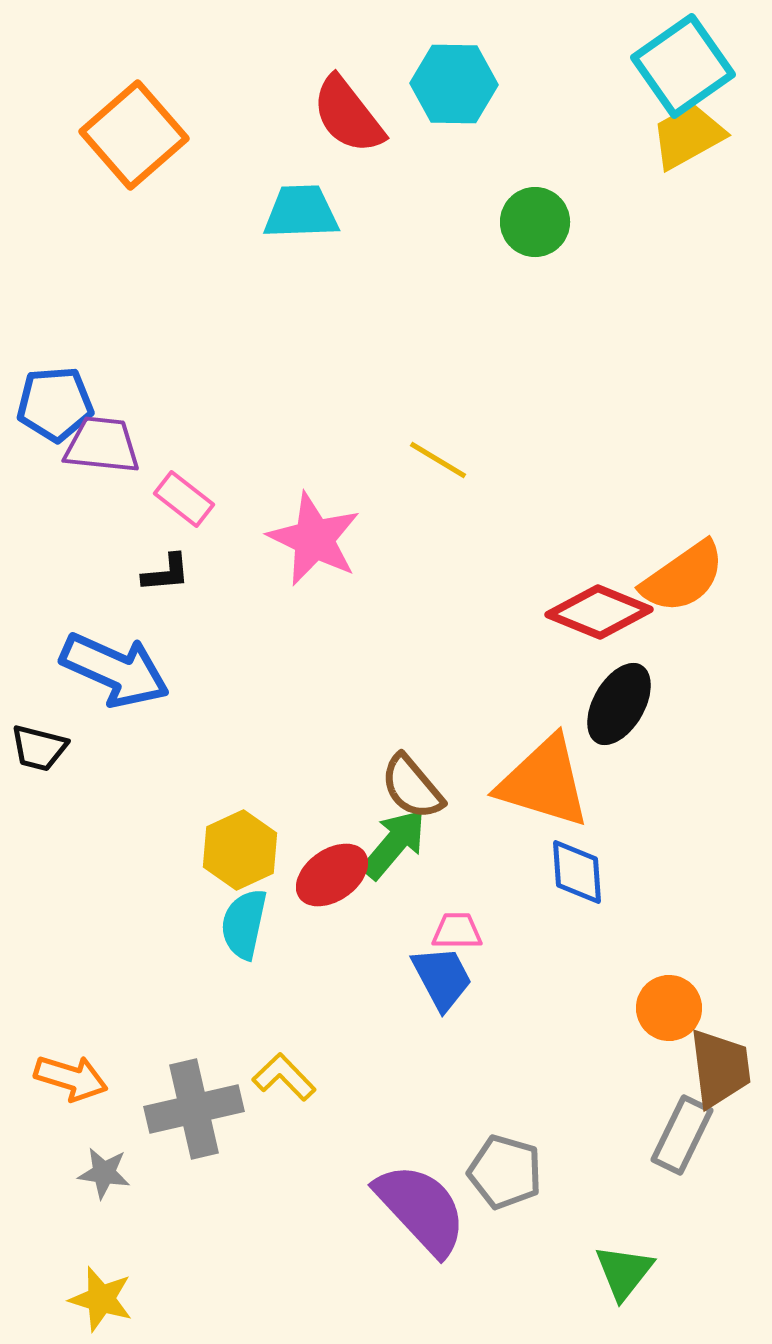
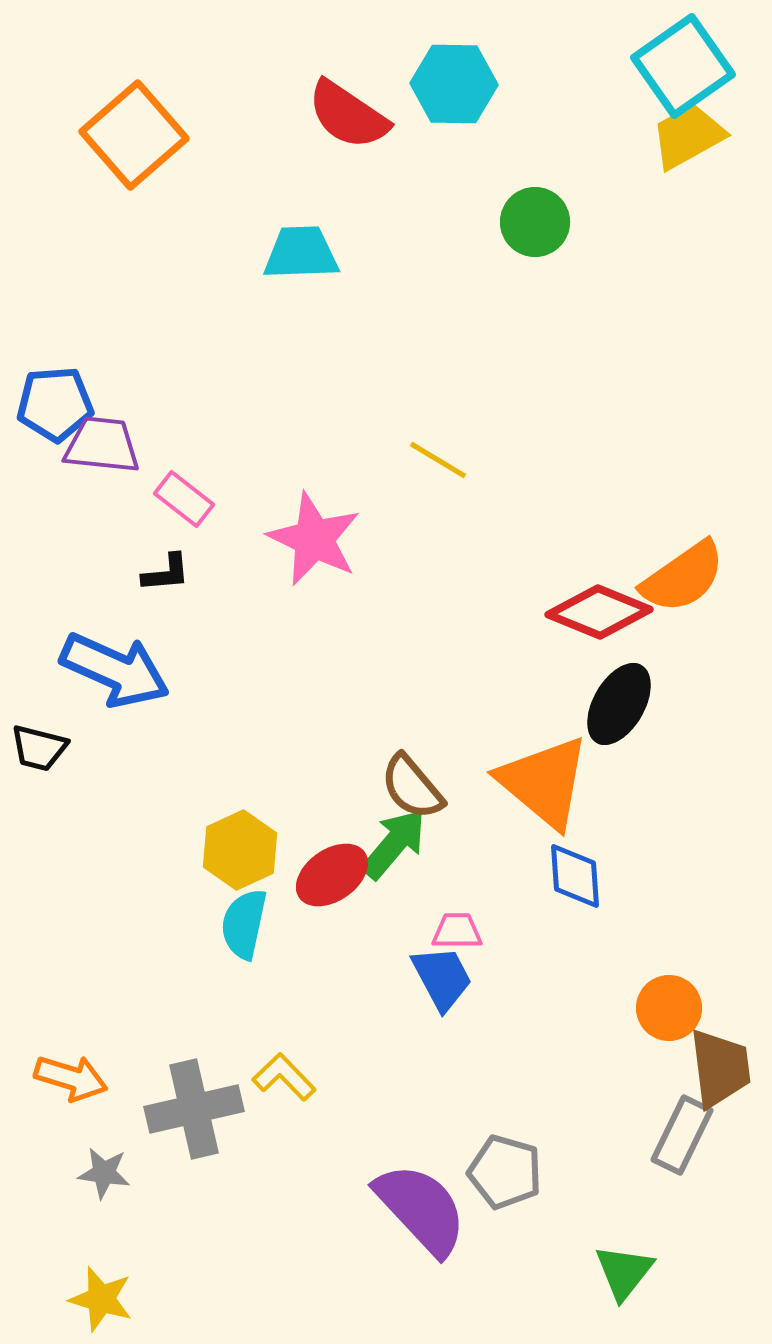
red semicircle: rotated 18 degrees counterclockwise
cyan trapezoid: moved 41 px down
orange triangle: rotated 23 degrees clockwise
blue diamond: moved 2 px left, 4 px down
